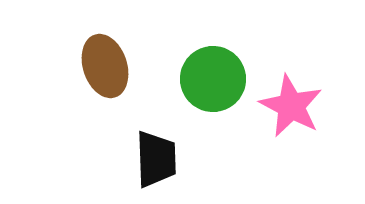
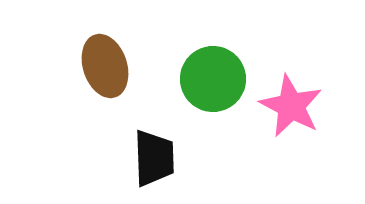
black trapezoid: moved 2 px left, 1 px up
